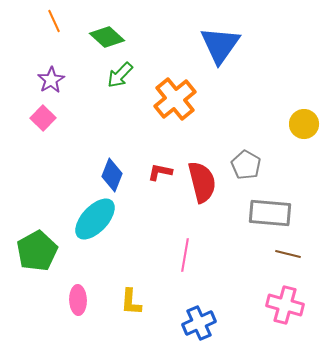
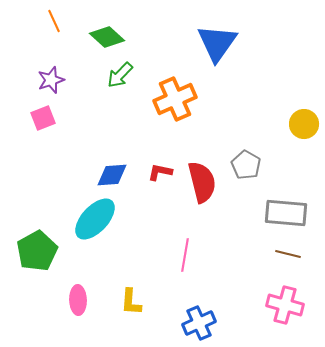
blue triangle: moved 3 px left, 2 px up
purple star: rotated 12 degrees clockwise
orange cross: rotated 15 degrees clockwise
pink square: rotated 25 degrees clockwise
blue diamond: rotated 64 degrees clockwise
gray rectangle: moved 16 px right
